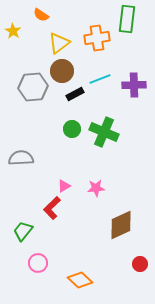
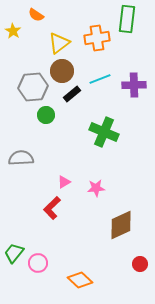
orange semicircle: moved 5 px left
black rectangle: moved 3 px left; rotated 12 degrees counterclockwise
green circle: moved 26 px left, 14 px up
pink triangle: moved 4 px up
green trapezoid: moved 9 px left, 22 px down
